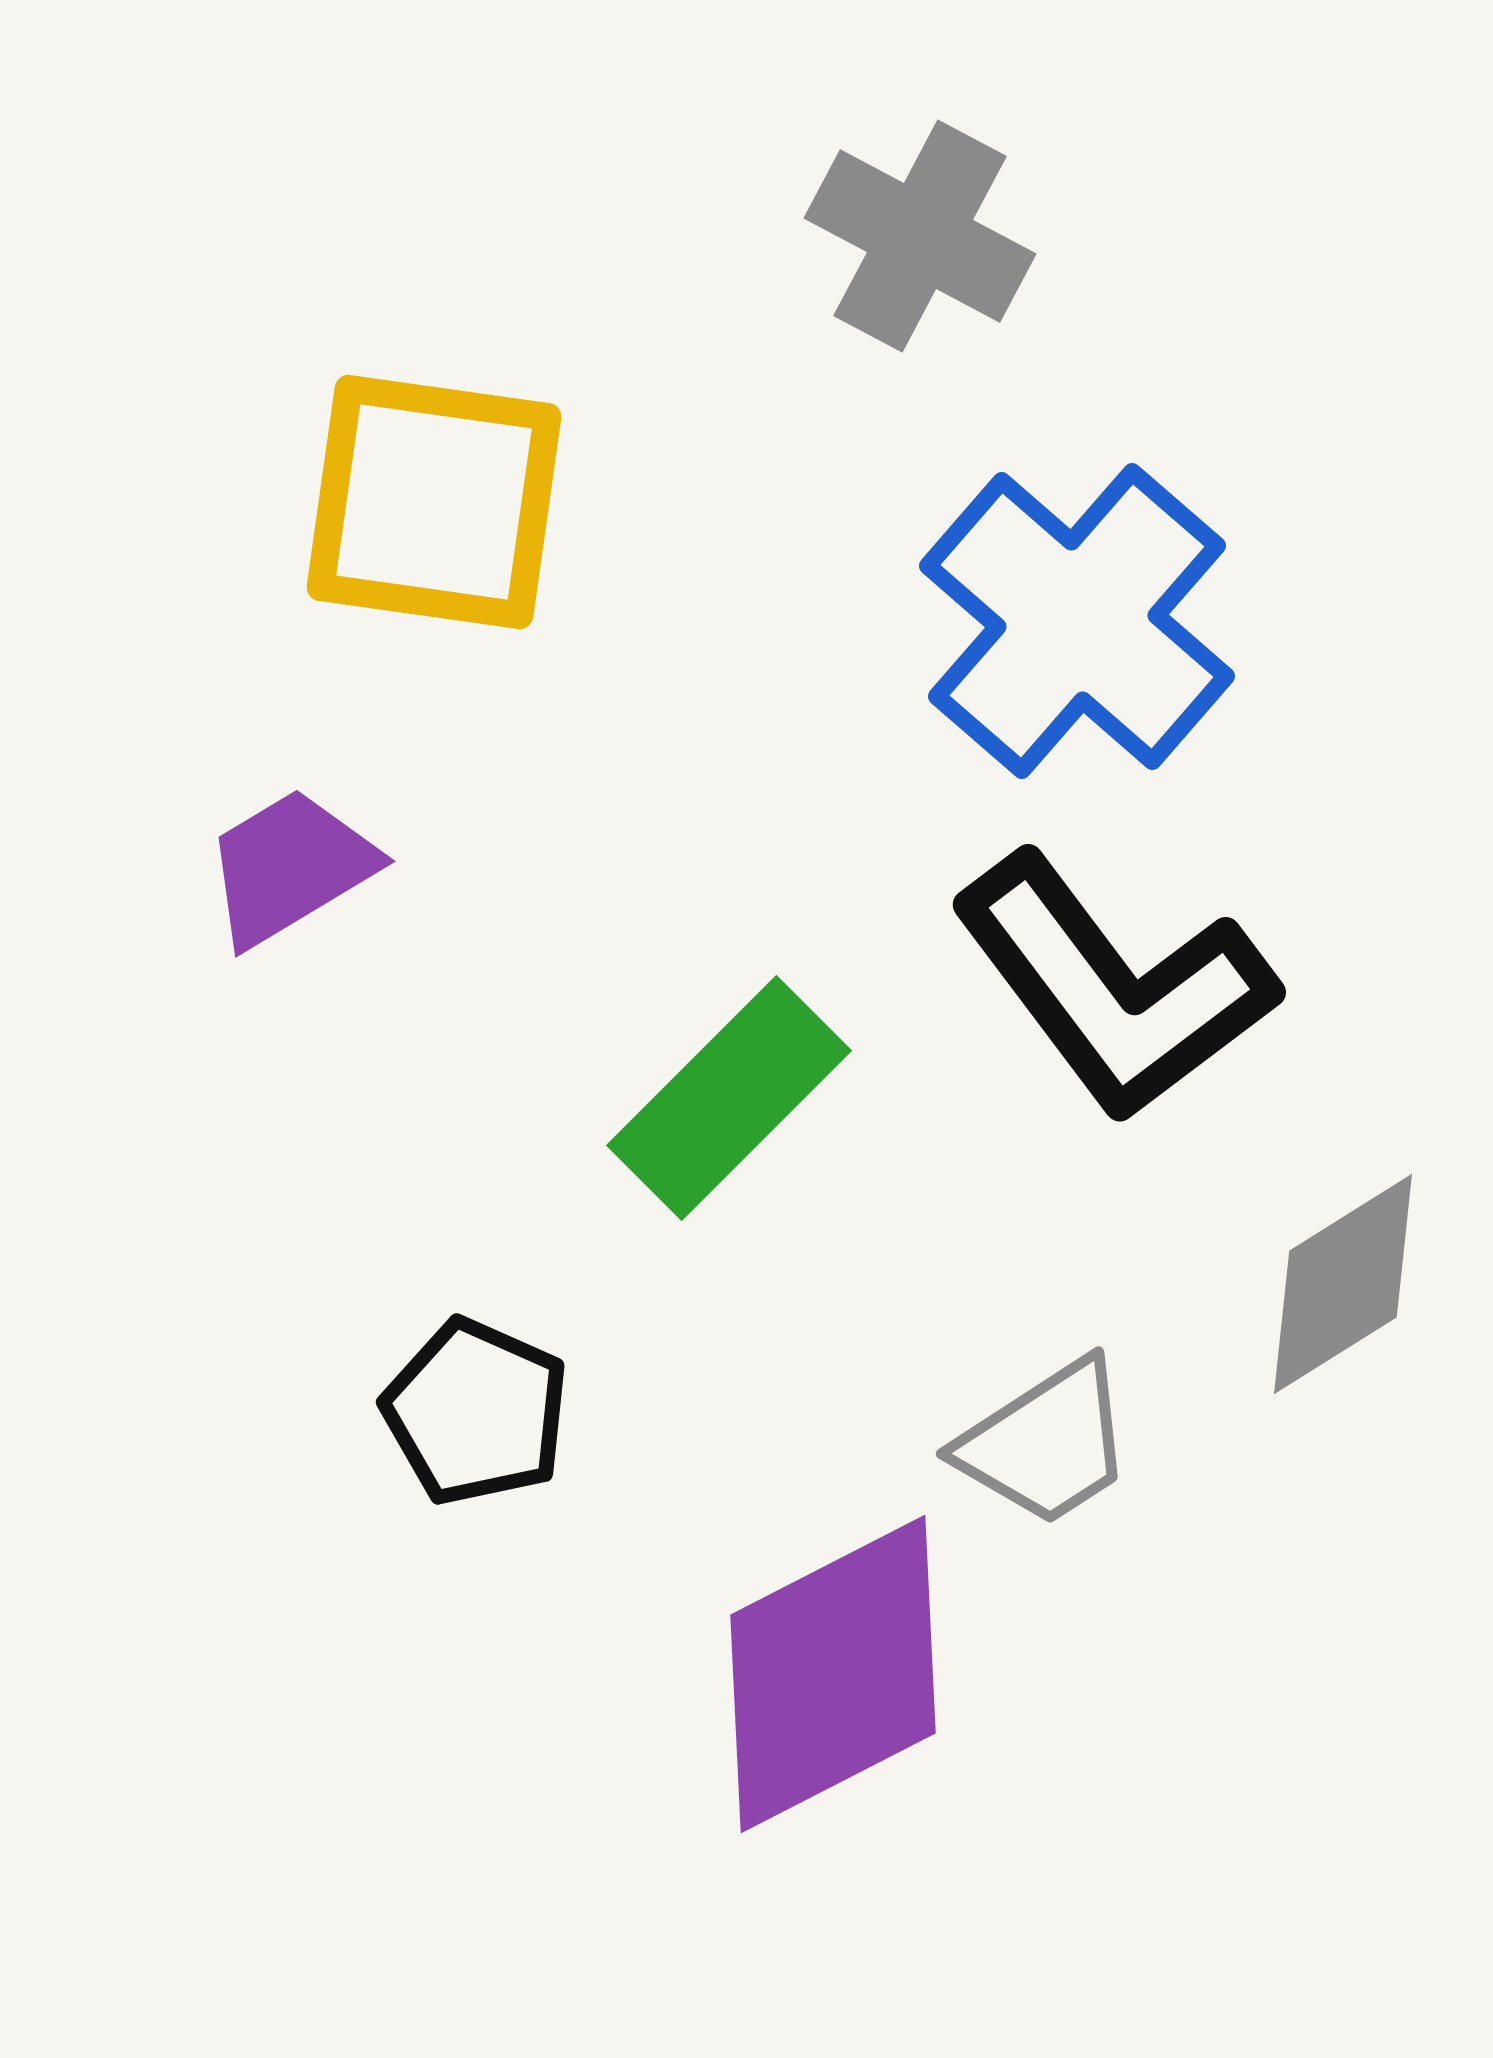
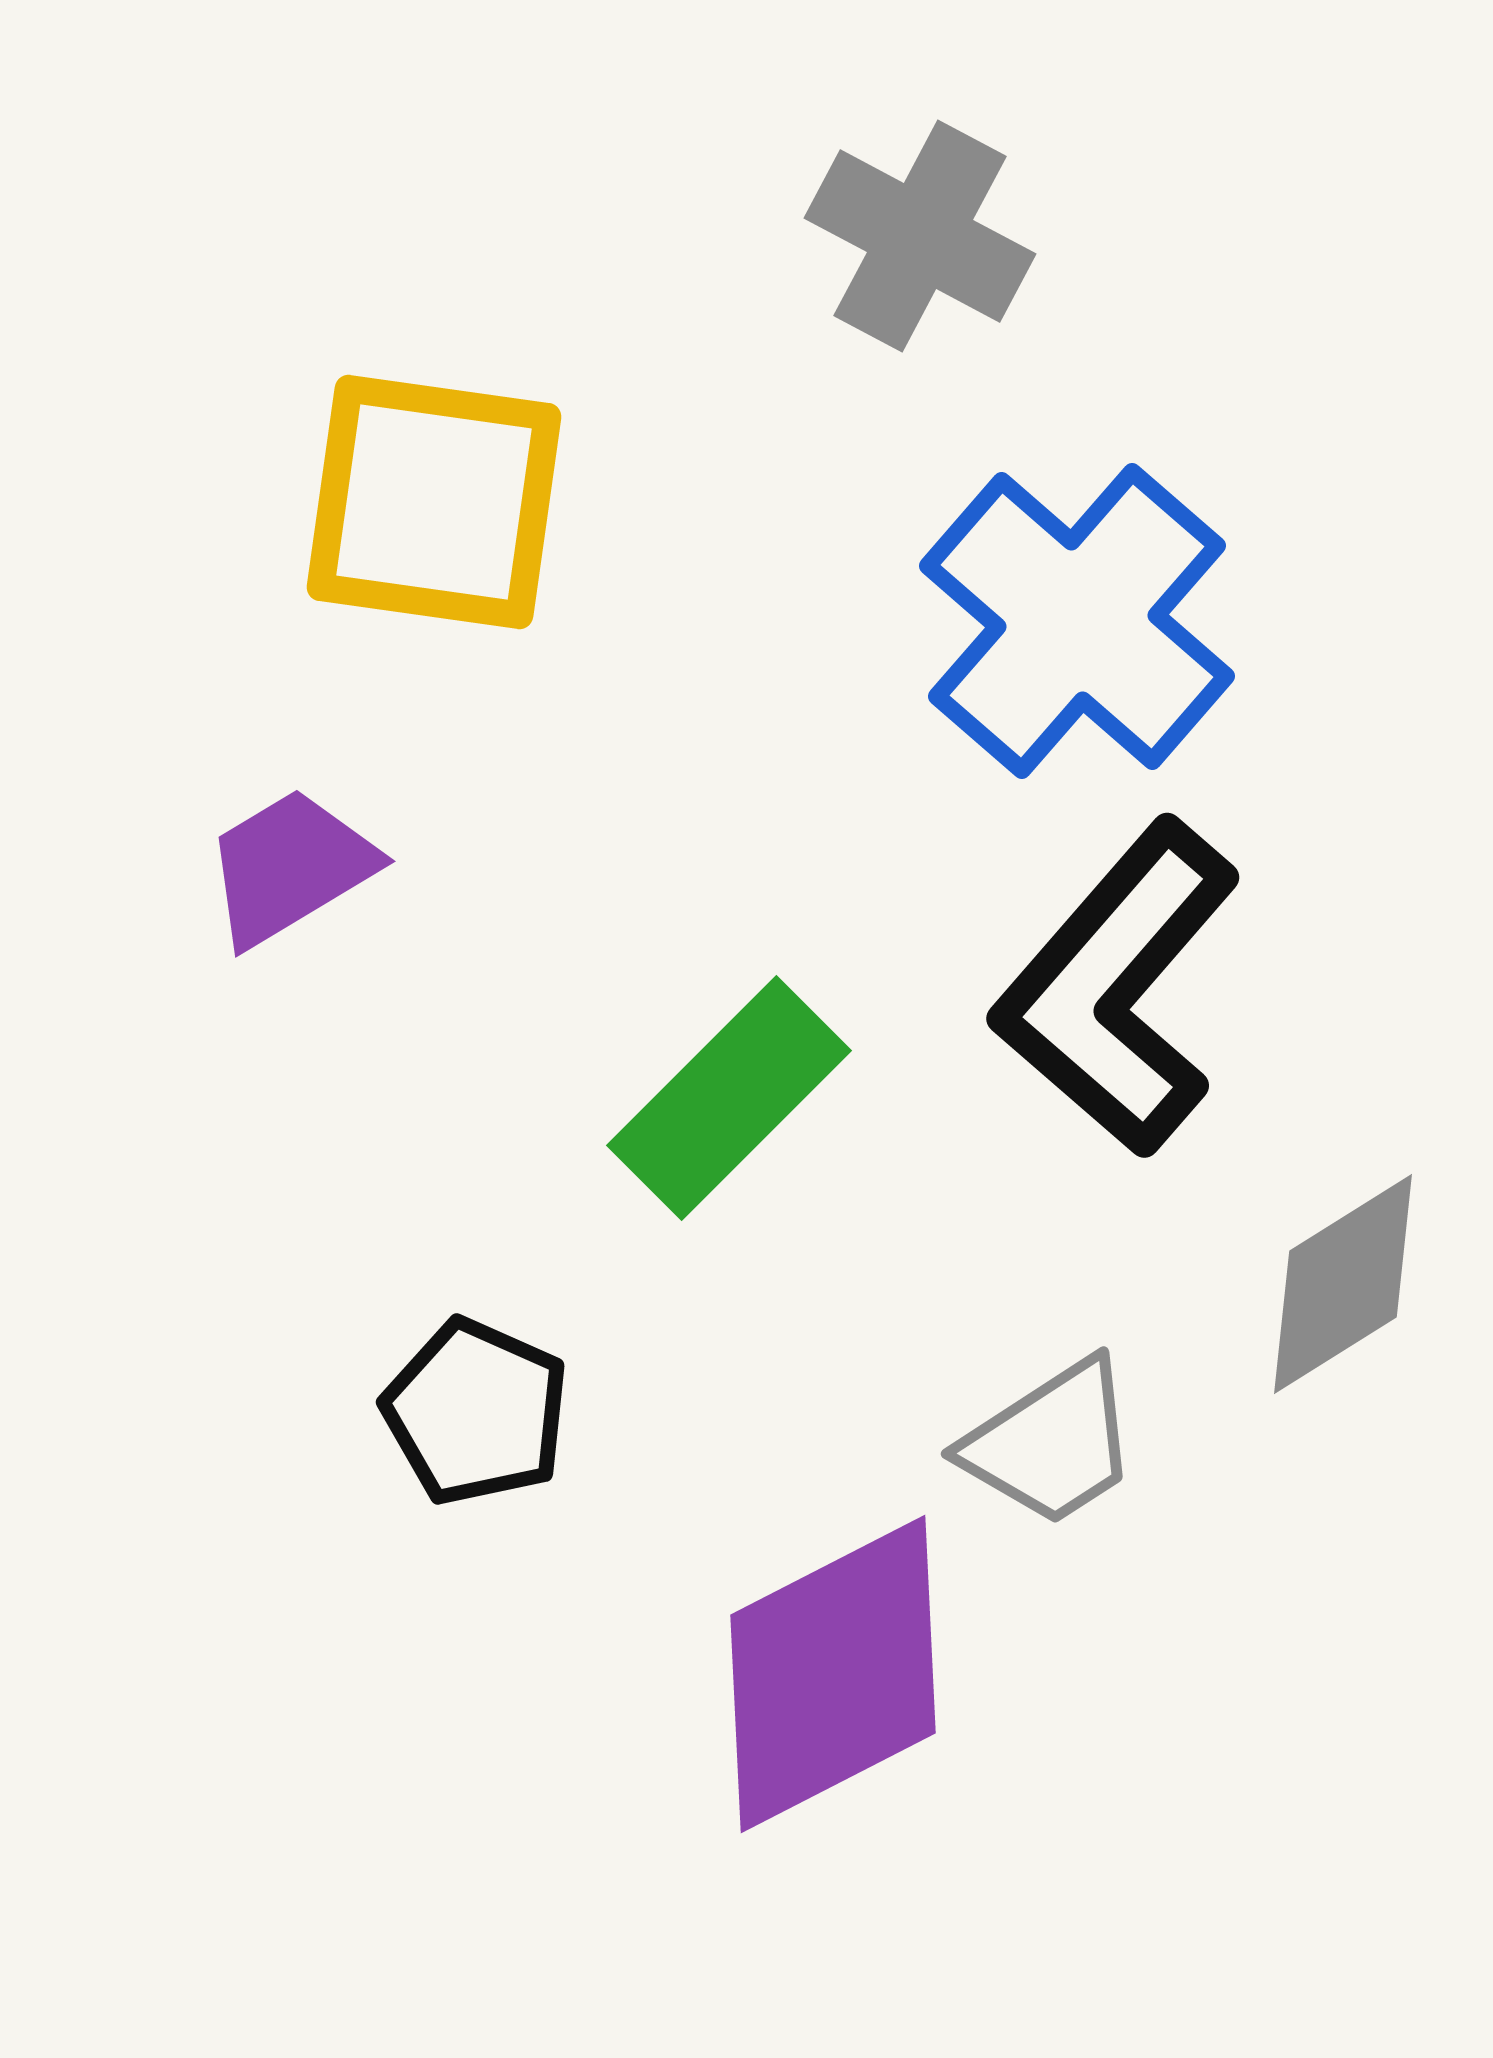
black L-shape: moved 3 px right, 1 px down; rotated 78 degrees clockwise
gray trapezoid: moved 5 px right
